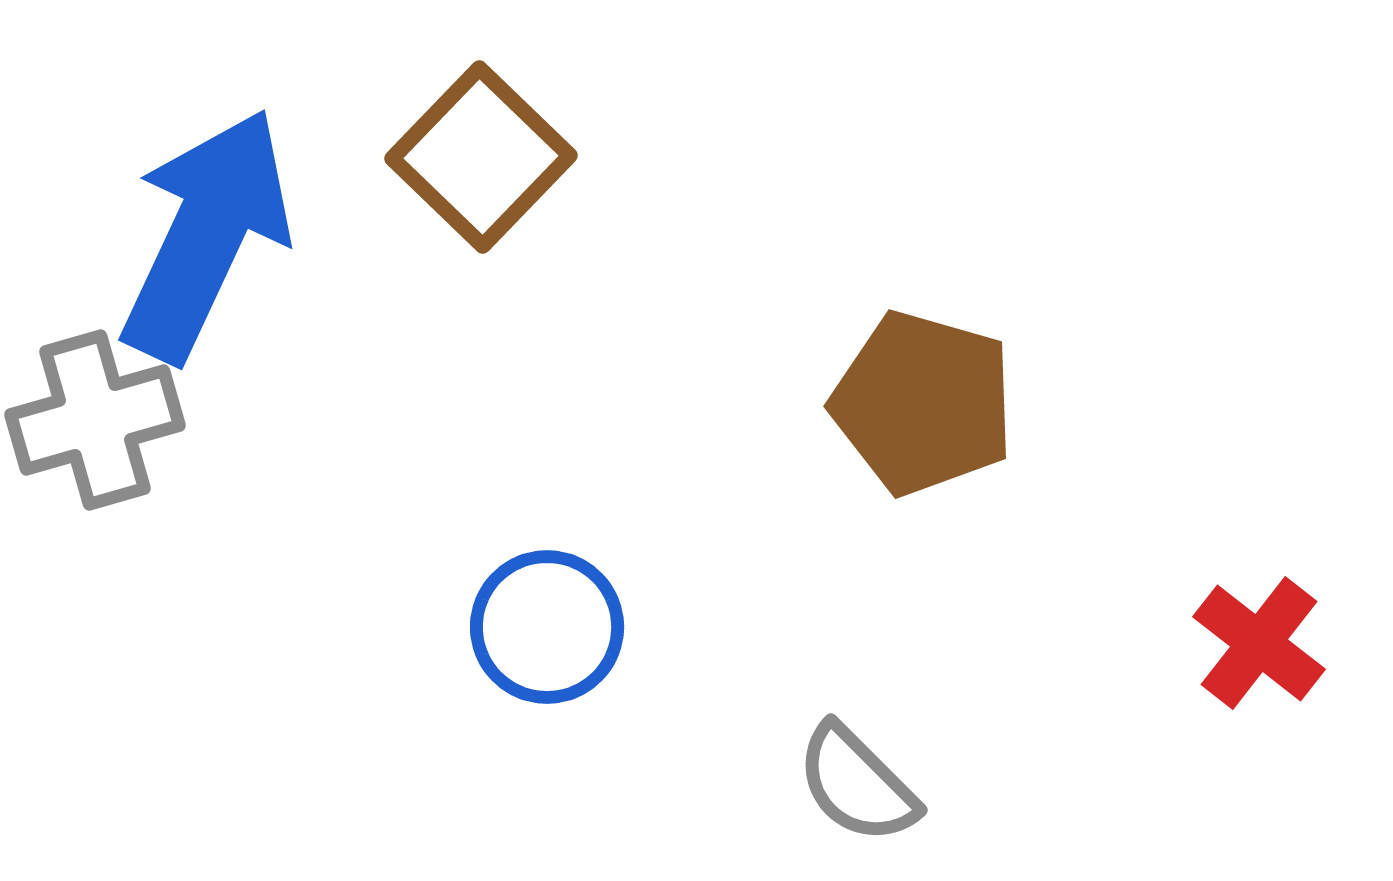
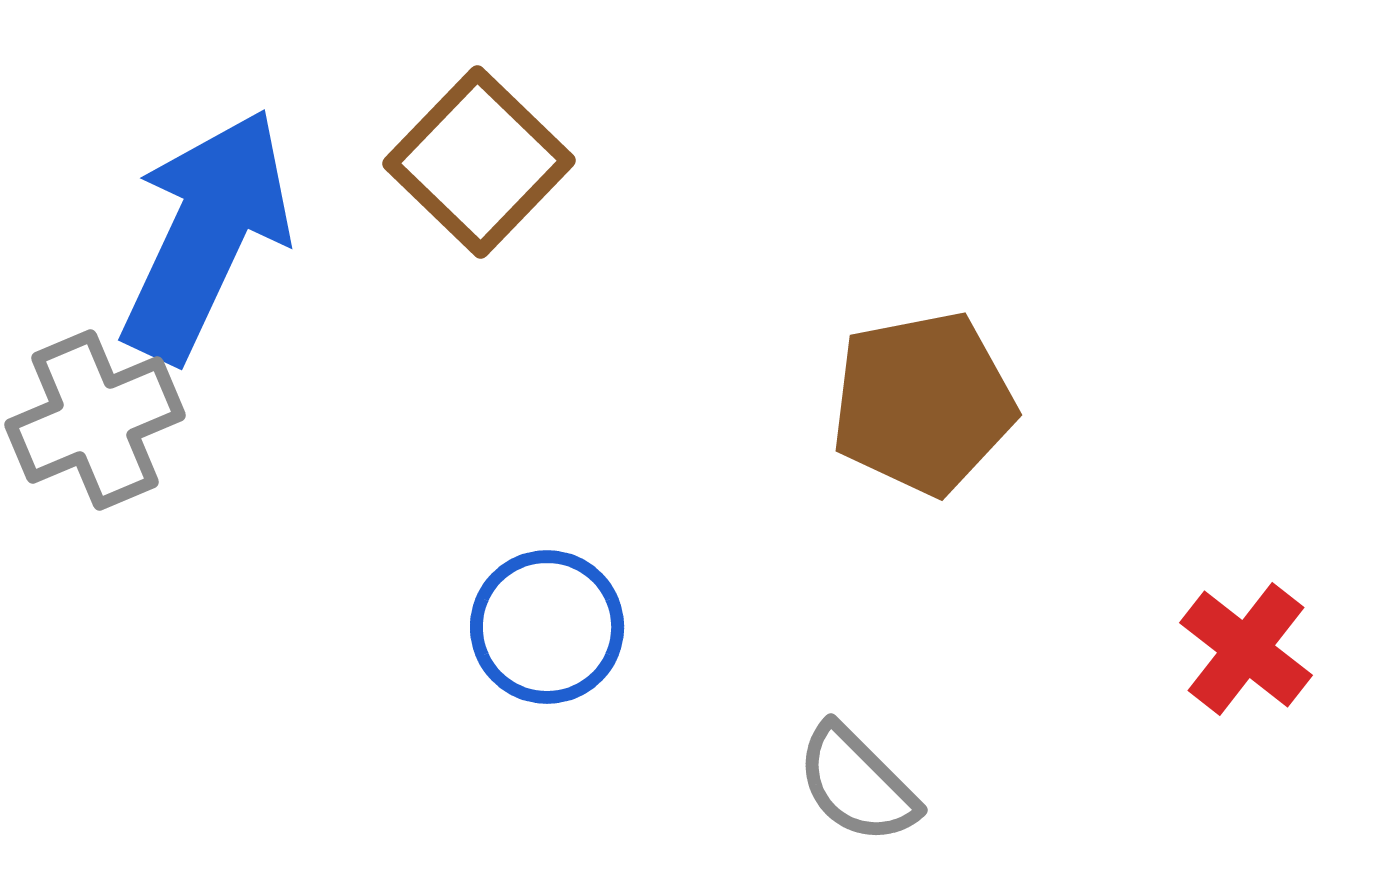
brown square: moved 2 px left, 5 px down
brown pentagon: rotated 27 degrees counterclockwise
gray cross: rotated 7 degrees counterclockwise
red cross: moved 13 px left, 6 px down
